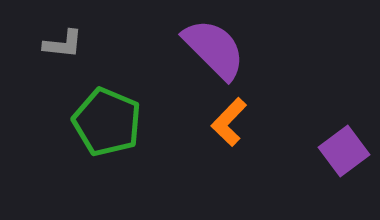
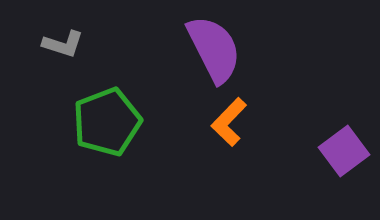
gray L-shape: rotated 12 degrees clockwise
purple semicircle: rotated 18 degrees clockwise
green pentagon: rotated 28 degrees clockwise
